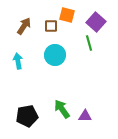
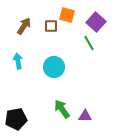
green line: rotated 14 degrees counterclockwise
cyan circle: moved 1 px left, 12 px down
black pentagon: moved 11 px left, 3 px down
